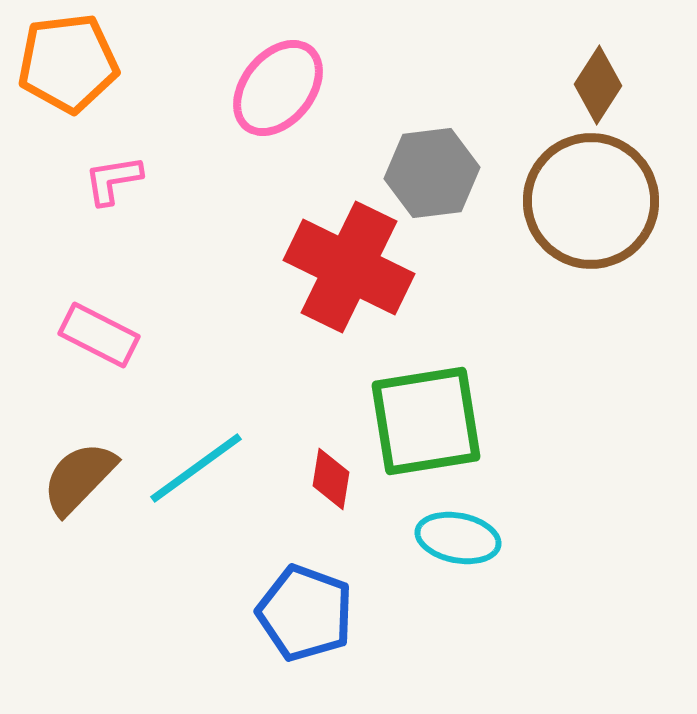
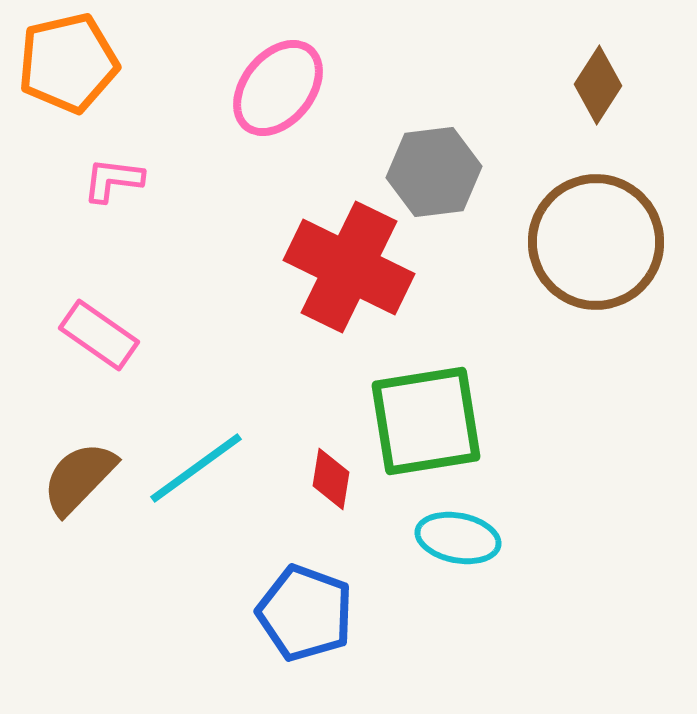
orange pentagon: rotated 6 degrees counterclockwise
gray hexagon: moved 2 px right, 1 px up
pink L-shape: rotated 16 degrees clockwise
brown circle: moved 5 px right, 41 px down
pink rectangle: rotated 8 degrees clockwise
